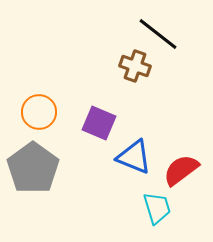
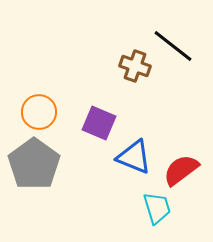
black line: moved 15 px right, 12 px down
gray pentagon: moved 1 px right, 4 px up
